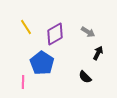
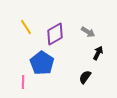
black semicircle: rotated 80 degrees clockwise
